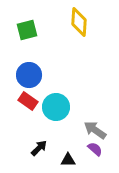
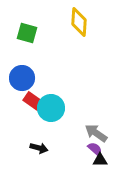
green square: moved 3 px down; rotated 30 degrees clockwise
blue circle: moved 7 px left, 3 px down
red rectangle: moved 5 px right
cyan circle: moved 5 px left, 1 px down
gray arrow: moved 1 px right, 3 px down
black arrow: rotated 60 degrees clockwise
black triangle: moved 32 px right
